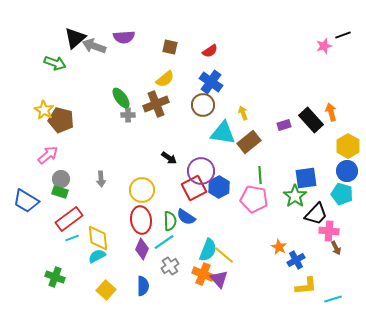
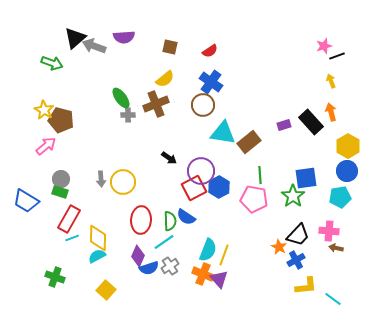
black line at (343, 35): moved 6 px left, 21 px down
green arrow at (55, 63): moved 3 px left
yellow arrow at (243, 113): moved 88 px right, 32 px up
black rectangle at (311, 120): moved 2 px down
pink arrow at (48, 155): moved 2 px left, 9 px up
yellow circle at (142, 190): moved 19 px left, 8 px up
cyan pentagon at (342, 194): moved 2 px left, 3 px down; rotated 25 degrees counterclockwise
green star at (295, 196): moved 2 px left
black trapezoid at (316, 214): moved 18 px left, 21 px down
red rectangle at (69, 219): rotated 24 degrees counterclockwise
red ellipse at (141, 220): rotated 12 degrees clockwise
yellow diamond at (98, 238): rotated 8 degrees clockwise
brown arrow at (336, 248): rotated 128 degrees clockwise
purple diamond at (142, 249): moved 4 px left, 7 px down
yellow line at (224, 255): rotated 70 degrees clockwise
blue semicircle at (143, 286): moved 6 px right, 18 px up; rotated 72 degrees clockwise
cyan line at (333, 299): rotated 54 degrees clockwise
